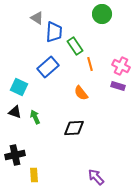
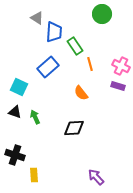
black cross: rotated 30 degrees clockwise
